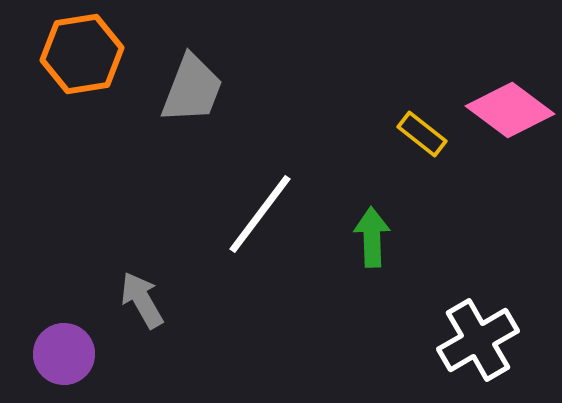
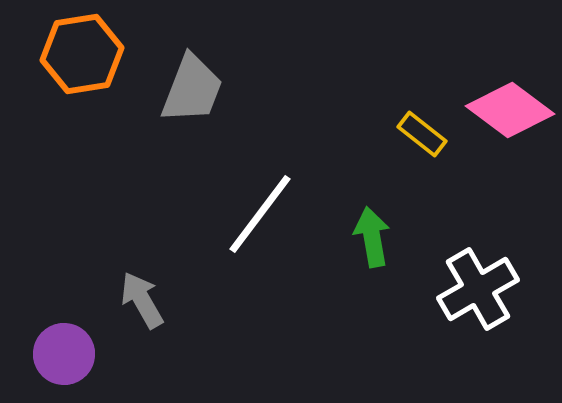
green arrow: rotated 8 degrees counterclockwise
white cross: moved 51 px up
